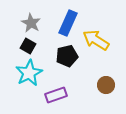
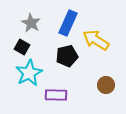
black square: moved 6 px left, 1 px down
purple rectangle: rotated 20 degrees clockwise
